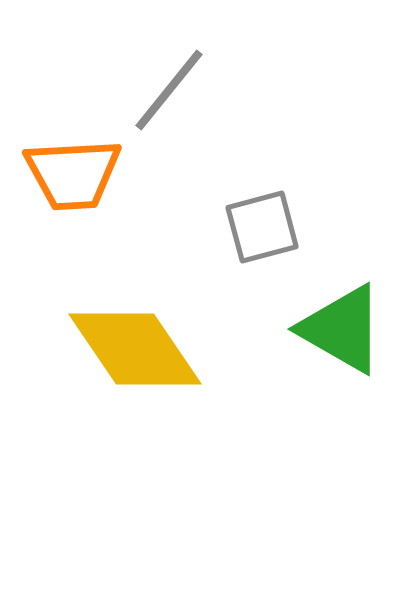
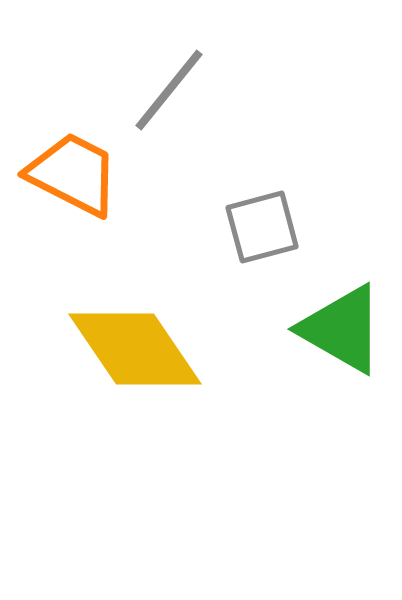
orange trapezoid: rotated 150 degrees counterclockwise
